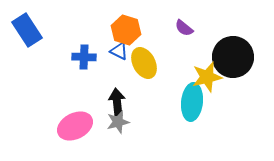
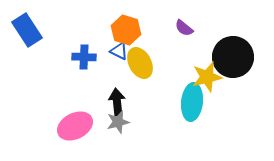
yellow ellipse: moved 4 px left
